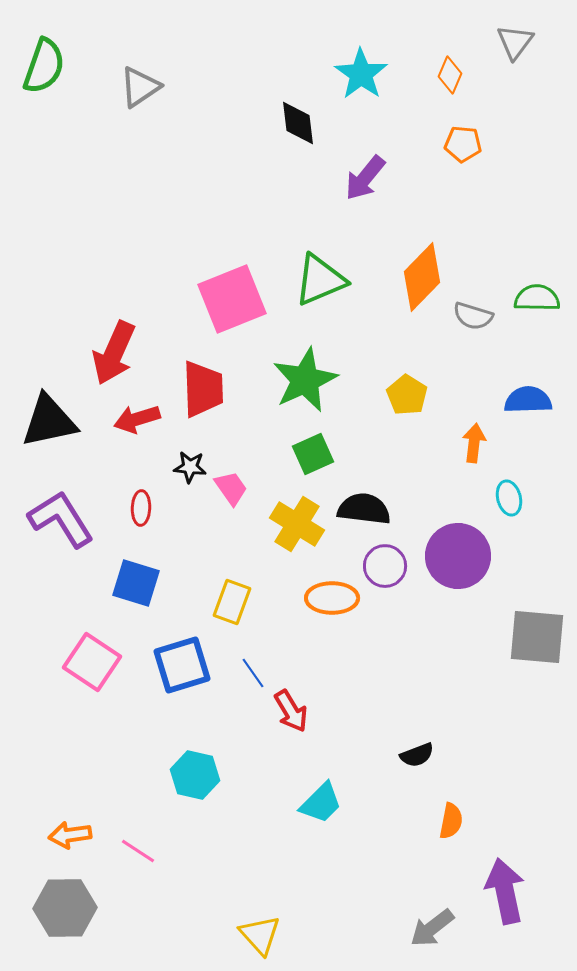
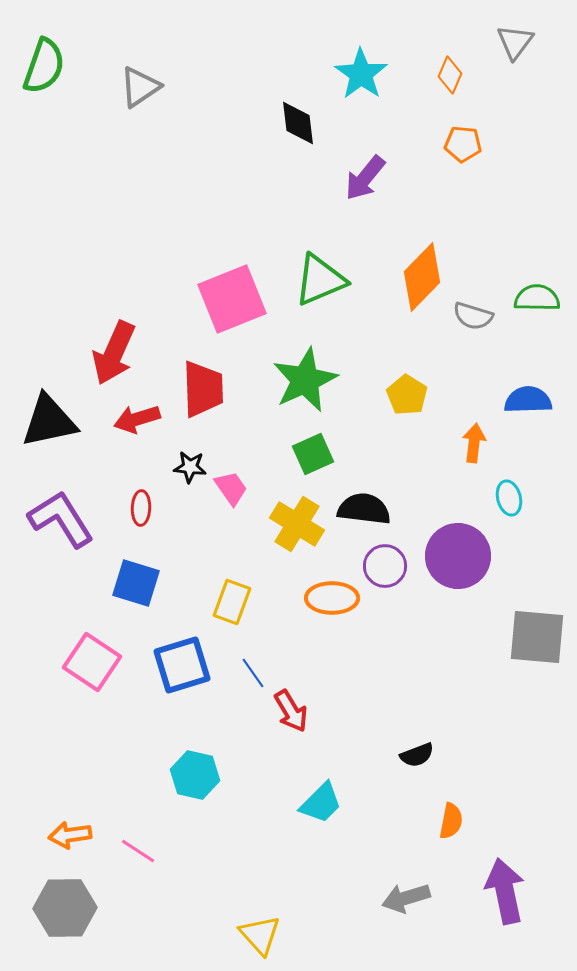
gray arrow at (432, 928): moved 26 px left, 30 px up; rotated 21 degrees clockwise
